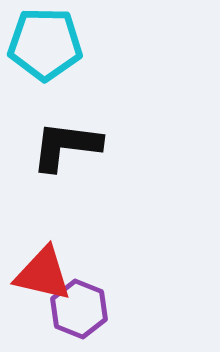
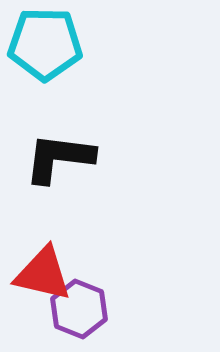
black L-shape: moved 7 px left, 12 px down
